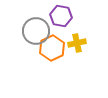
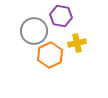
gray circle: moved 2 px left
orange hexagon: moved 2 px left, 7 px down
